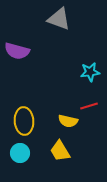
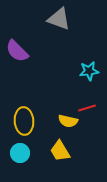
purple semicircle: rotated 30 degrees clockwise
cyan star: moved 1 px left, 1 px up
red line: moved 2 px left, 2 px down
